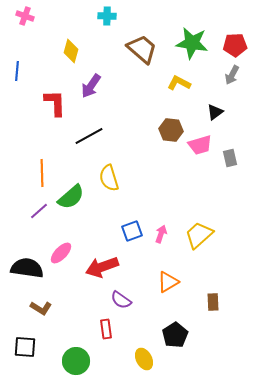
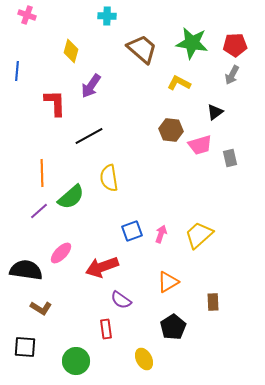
pink cross: moved 2 px right, 1 px up
yellow semicircle: rotated 8 degrees clockwise
black semicircle: moved 1 px left, 2 px down
black pentagon: moved 2 px left, 8 px up
